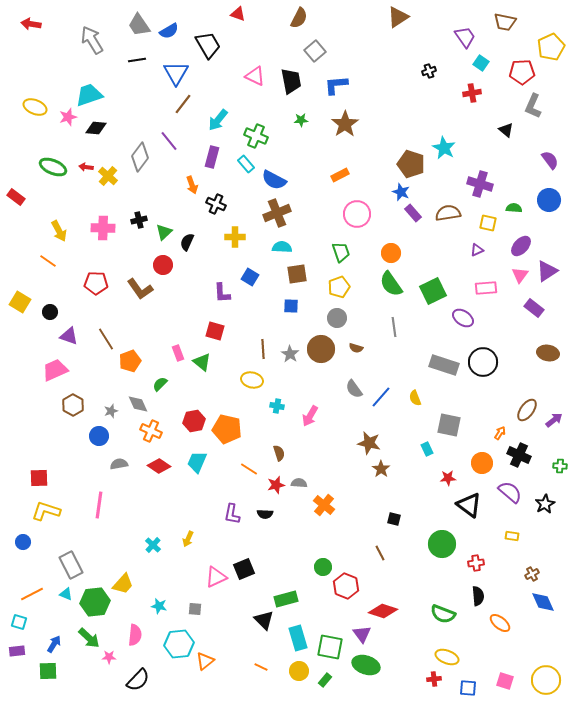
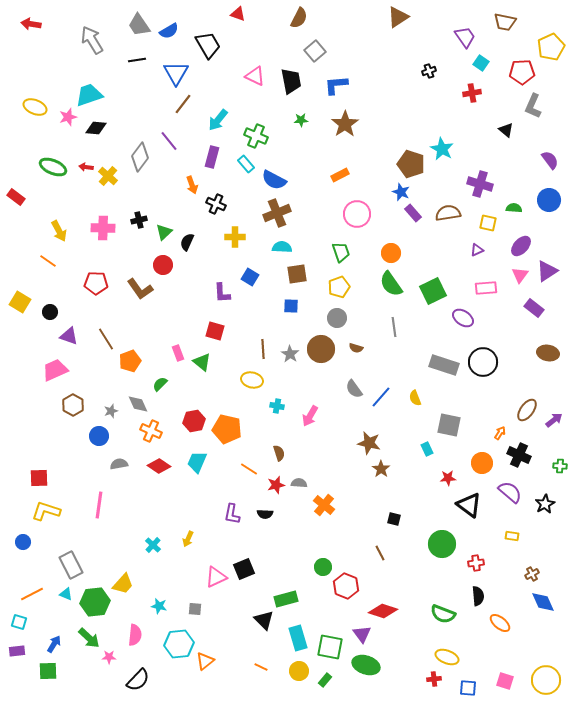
cyan star at (444, 148): moved 2 px left, 1 px down
